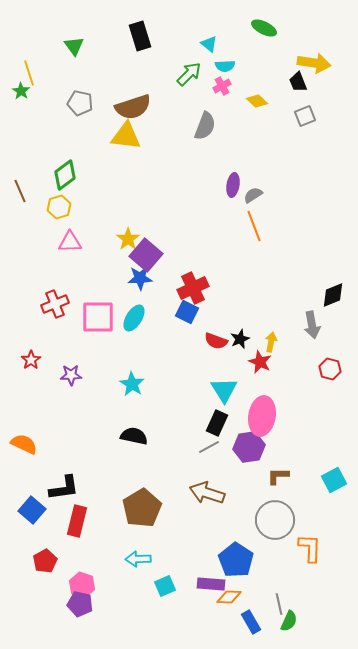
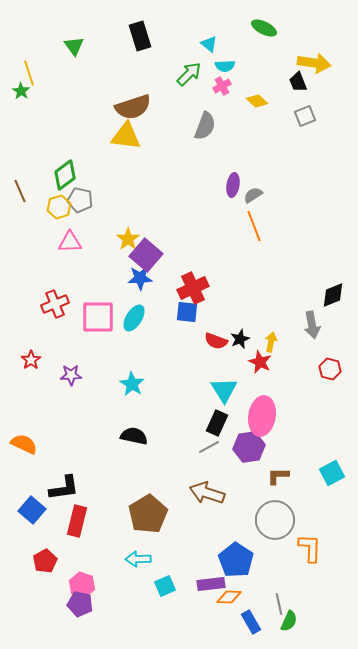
gray pentagon at (80, 103): moved 97 px down
blue square at (187, 312): rotated 20 degrees counterclockwise
cyan square at (334, 480): moved 2 px left, 7 px up
brown pentagon at (142, 508): moved 6 px right, 6 px down
purple rectangle at (211, 584): rotated 12 degrees counterclockwise
